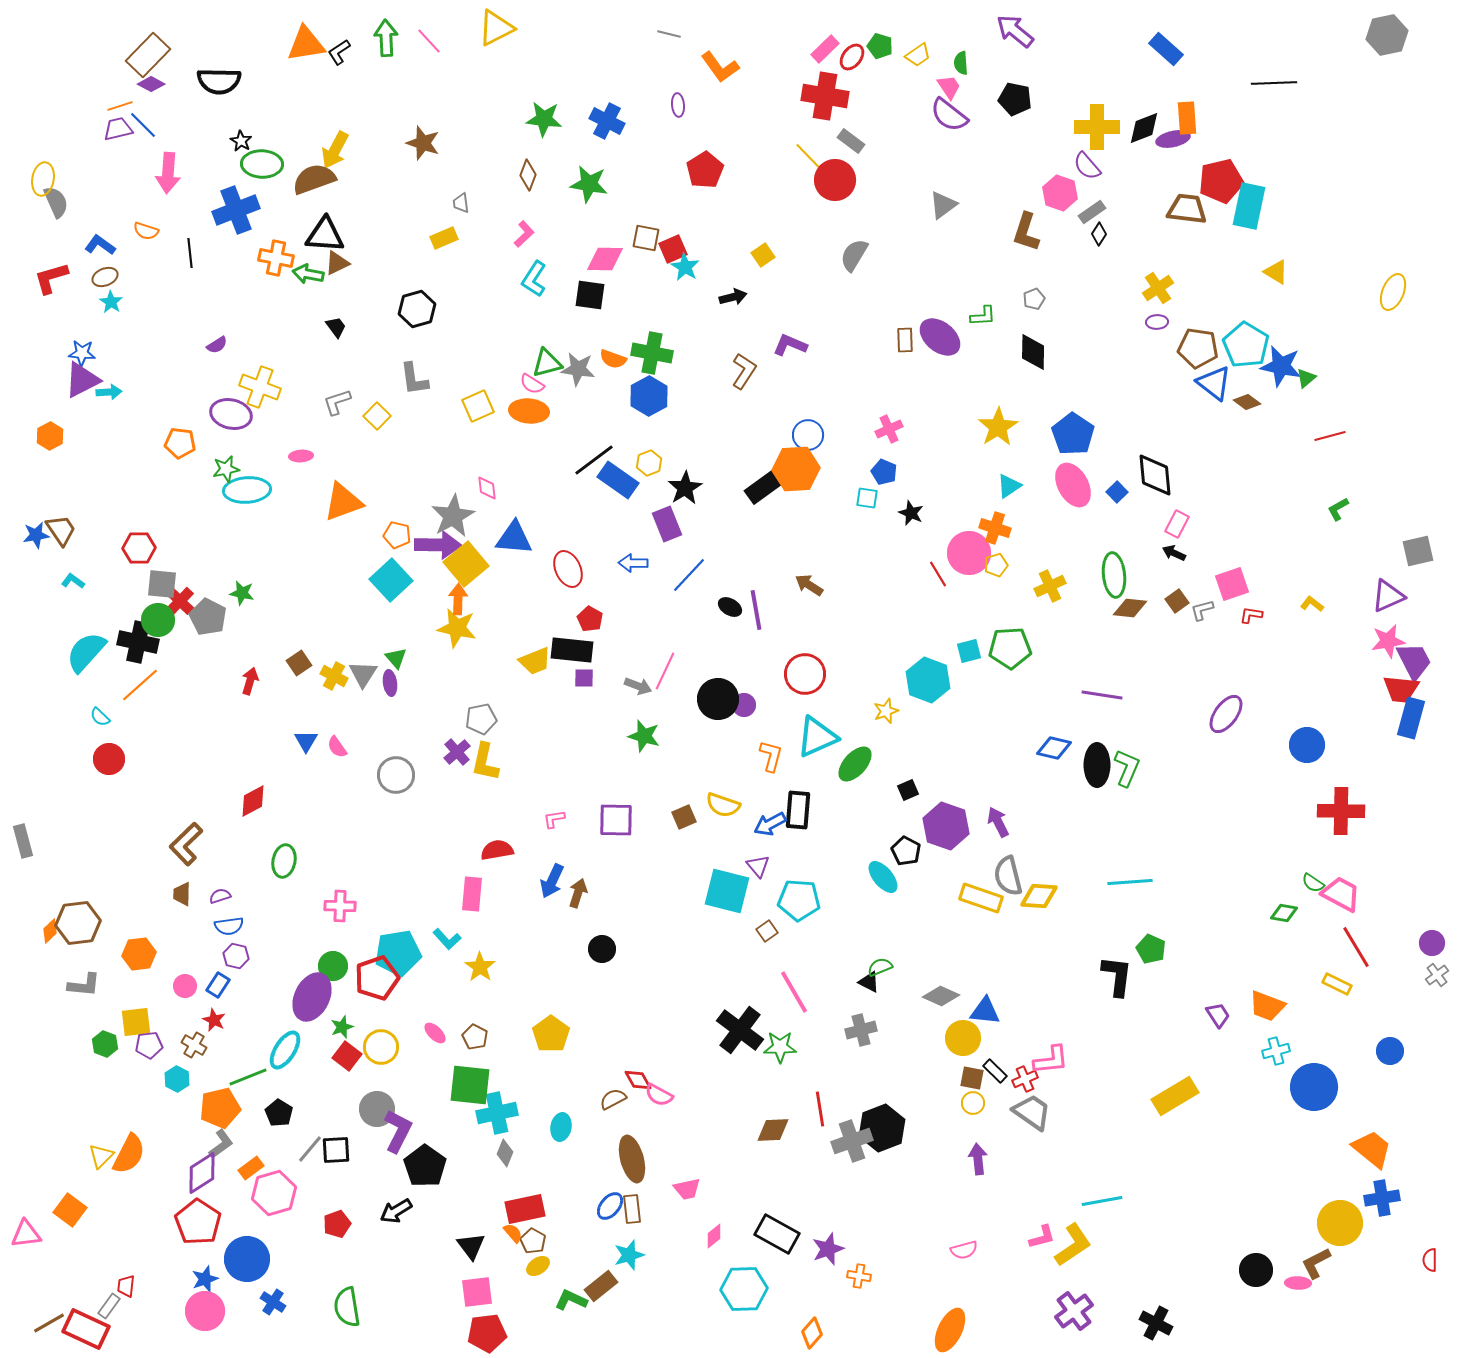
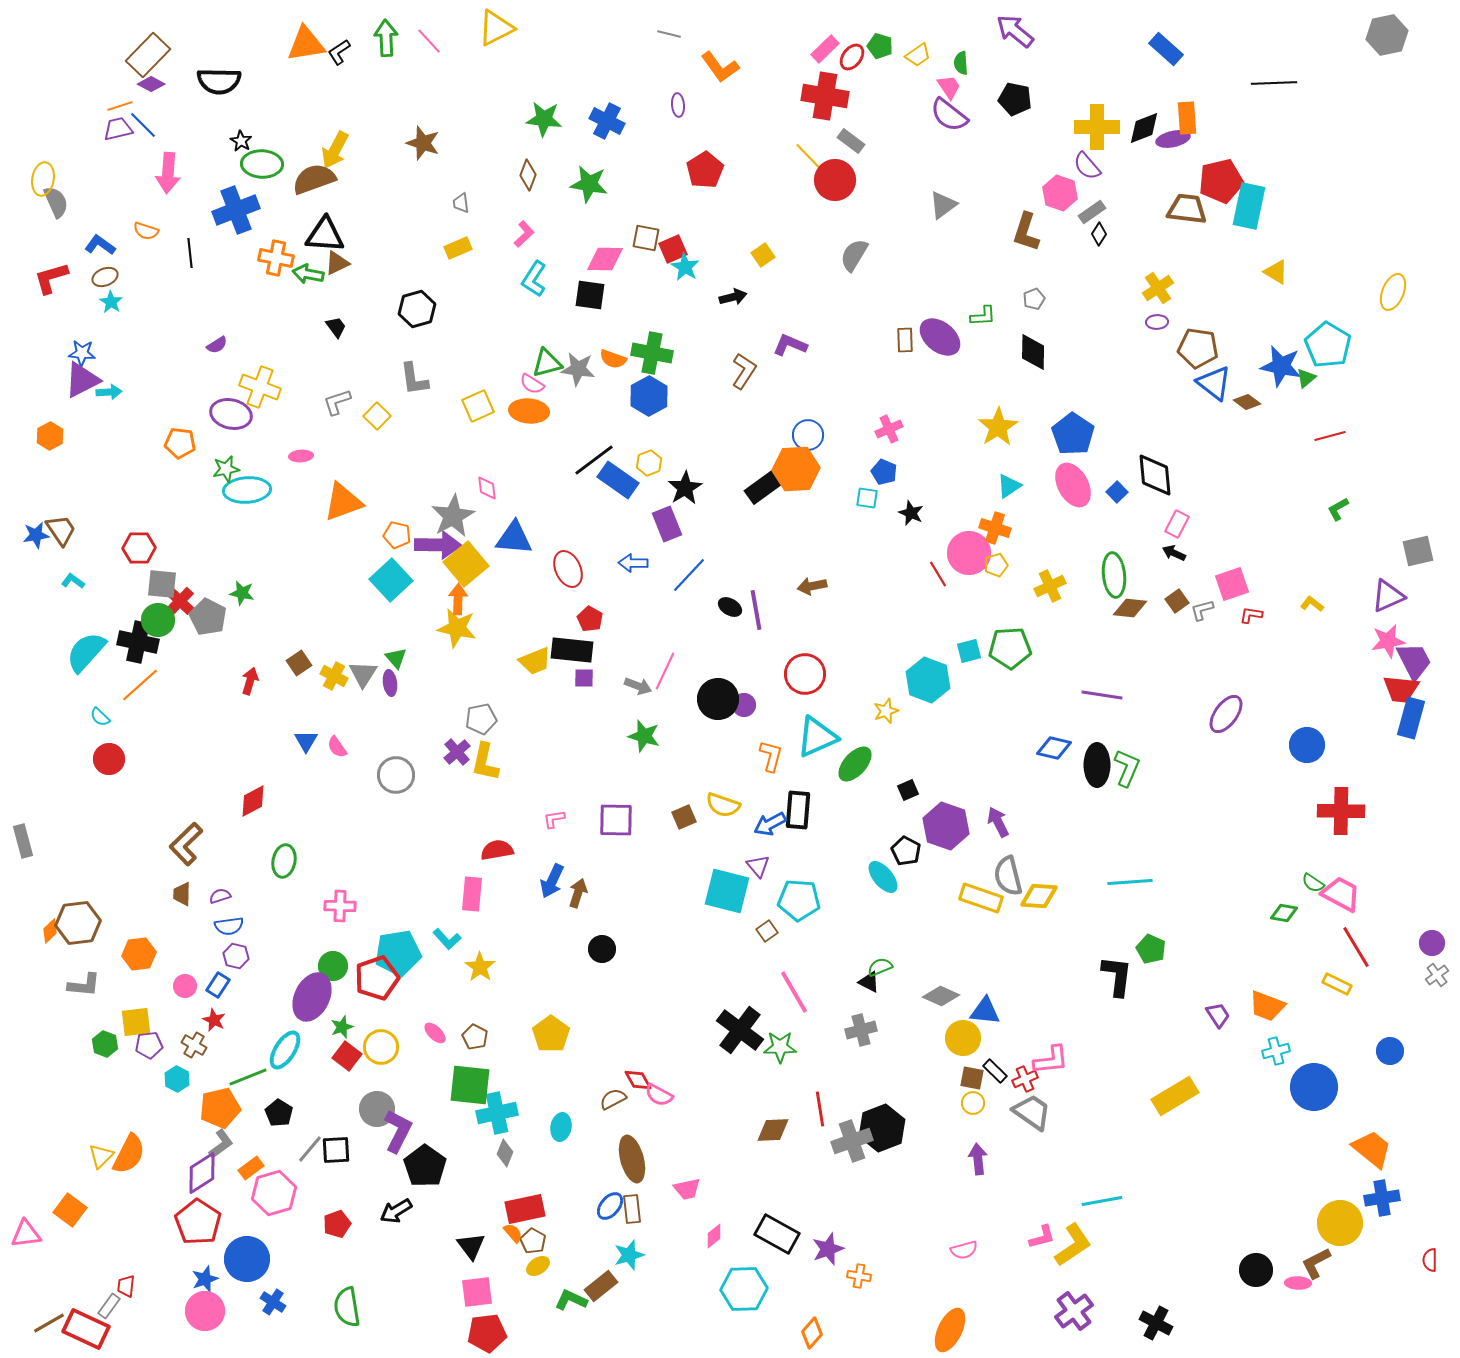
yellow rectangle at (444, 238): moved 14 px right, 10 px down
cyan pentagon at (1246, 345): moved 82 px right
brown arrow at (809, 585): moved 3 px right, 1 px down; rotated 44 degrees counterclockwise
